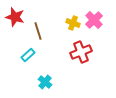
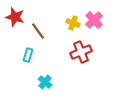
brown line: rotated 18 degrees counterclockwise
cyan rectangle: rotated 32 degrees counterclockwise
